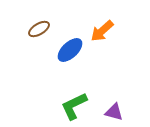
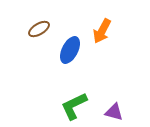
orange arrow: rotated 20 degrees counterclockwise
blue ellipse: rotated 20 degrees counterclockwise
